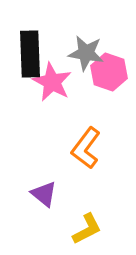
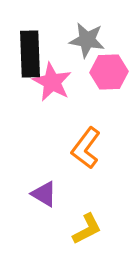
gray star: moved 1 px right, 13 px up
pink hexagon: rotated 21 degrees counterclockwise
purple triangle: rotated 8 degrees counterclockwise
